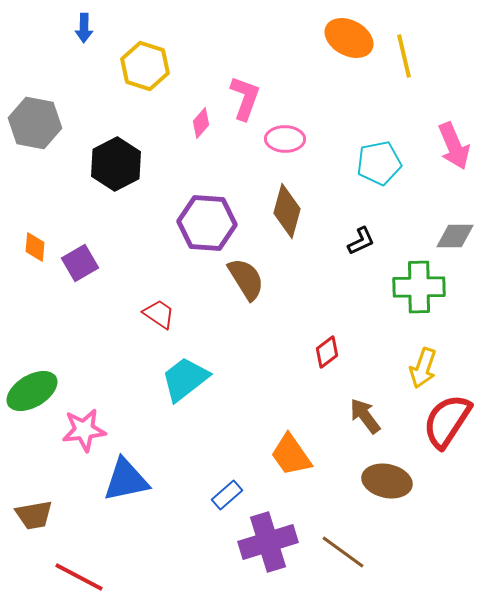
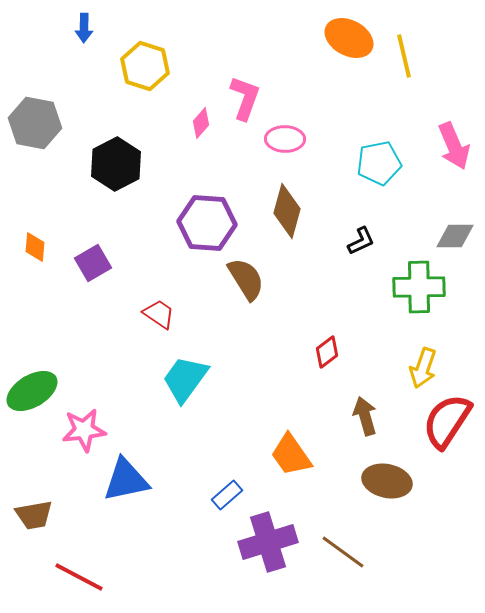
purple square: moved 13 px right
cyan trapezoid: rotated 16 degrees counterclockwise
brown arrow: rotated 21 degrees clockwise
